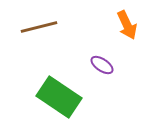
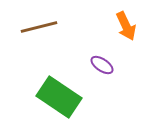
orange arrow: moved 1 px left, 1 px down
